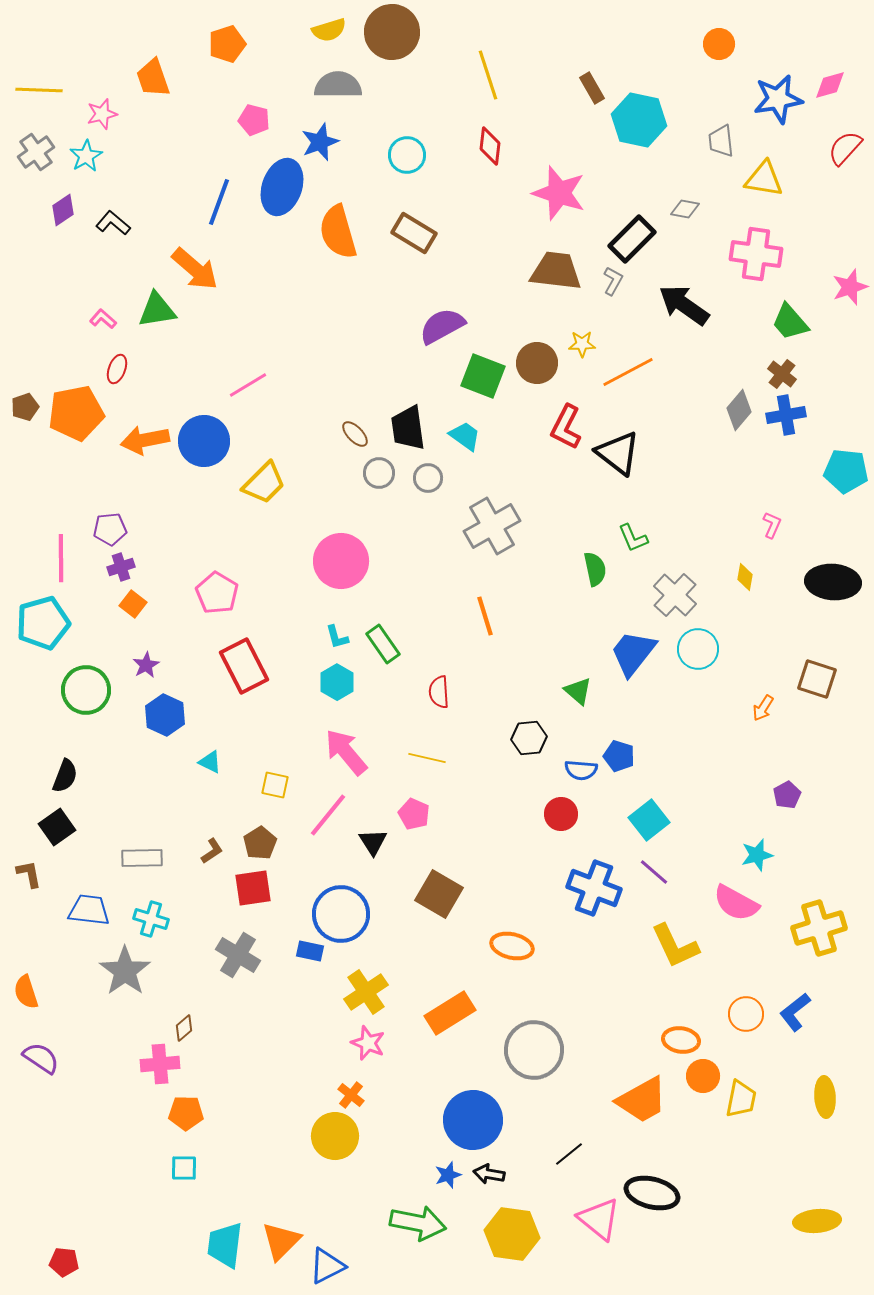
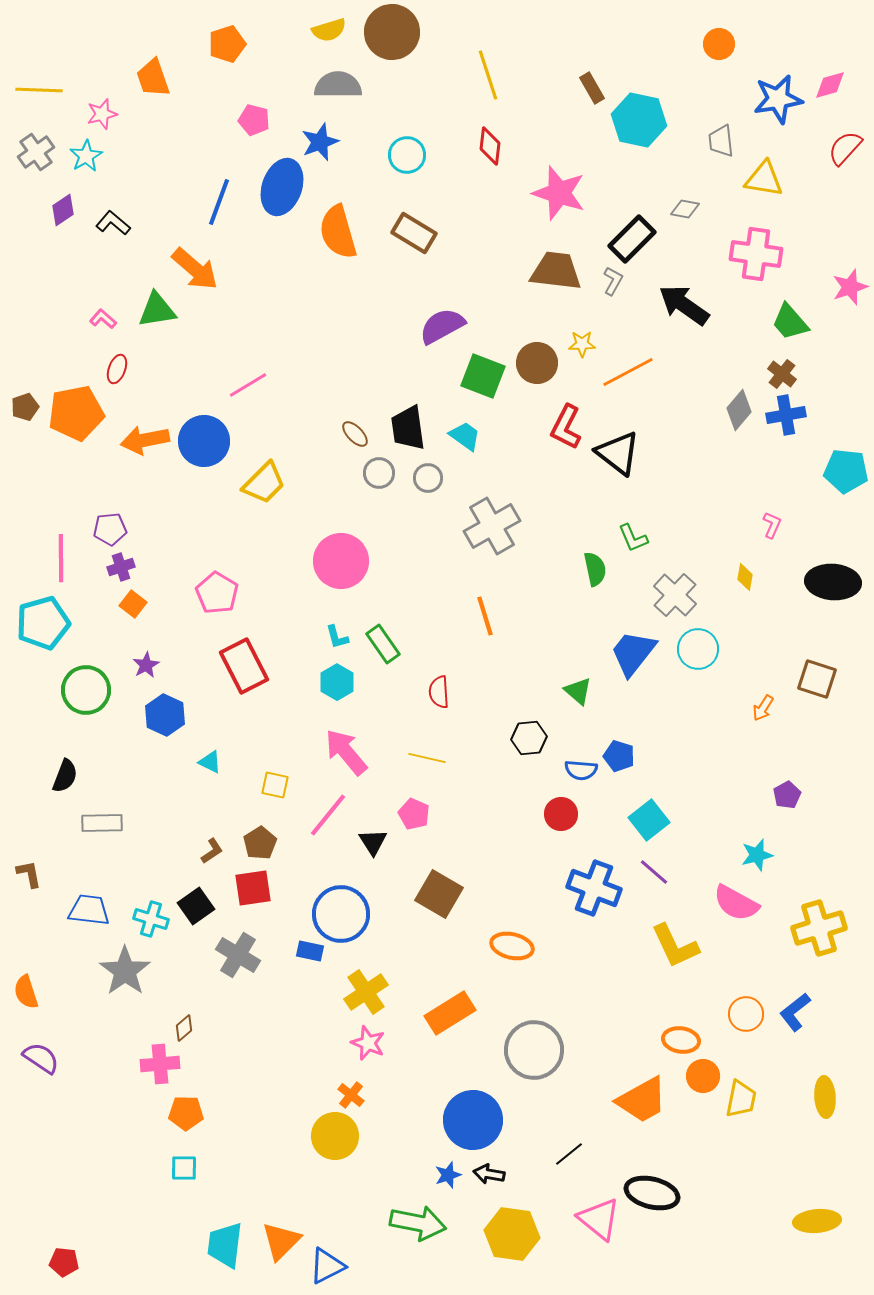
black square at (57, 827): moved 139 px right, 79 px down
gray rectangle at (142, 858): moved 40 px left, 35 px up
